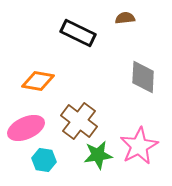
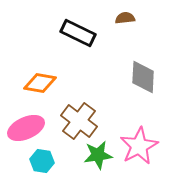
orange diamond: moved 2 px right, 2 px down
cyan hexagon: moved 2 px left, 1 px down
